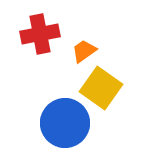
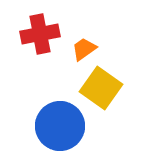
orange trapezoid: moved 2 px up
blue circle: moved 5 px left, 3 px down
